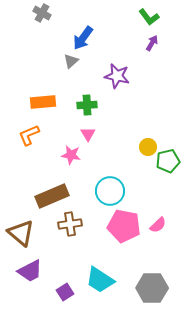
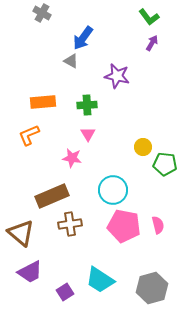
gray triangle: rotated 49 degrees counterclockwise
yellow circle: moved 5 px left
pink star: moved 1 px right, 3 px down
green pentagon: moved 3 px left, 3 px down; rotated 20 degrees clockwise
cyan circle: moved 3 px right, 1 px up
pink semicircle: rotated 60 degrees counterclockwise
purple trapezoid: moved 1 px down
gray hexagon: rotated 16 degrees counterclockwise
